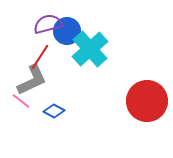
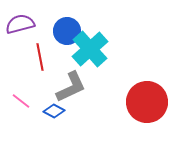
purple semicircle: moved 28 px left
red line: rotated 44 degrees counterclockwise
gray L-shape: moved 39 px right, 7 px down
red circle: moved 1 px down
